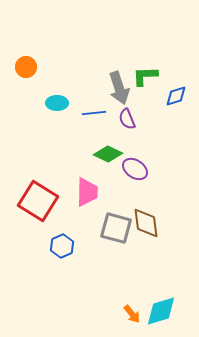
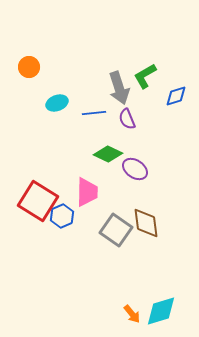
orange circle: moved 3 px right
green L-shape: rotated 28 degrees counterclockwise
cyan ellipse: rotated 20 degrees counterclockwise
gray square: moved 2 px down; rotated 20 degrees clockwise
blue hexagon: moved 30 px up
